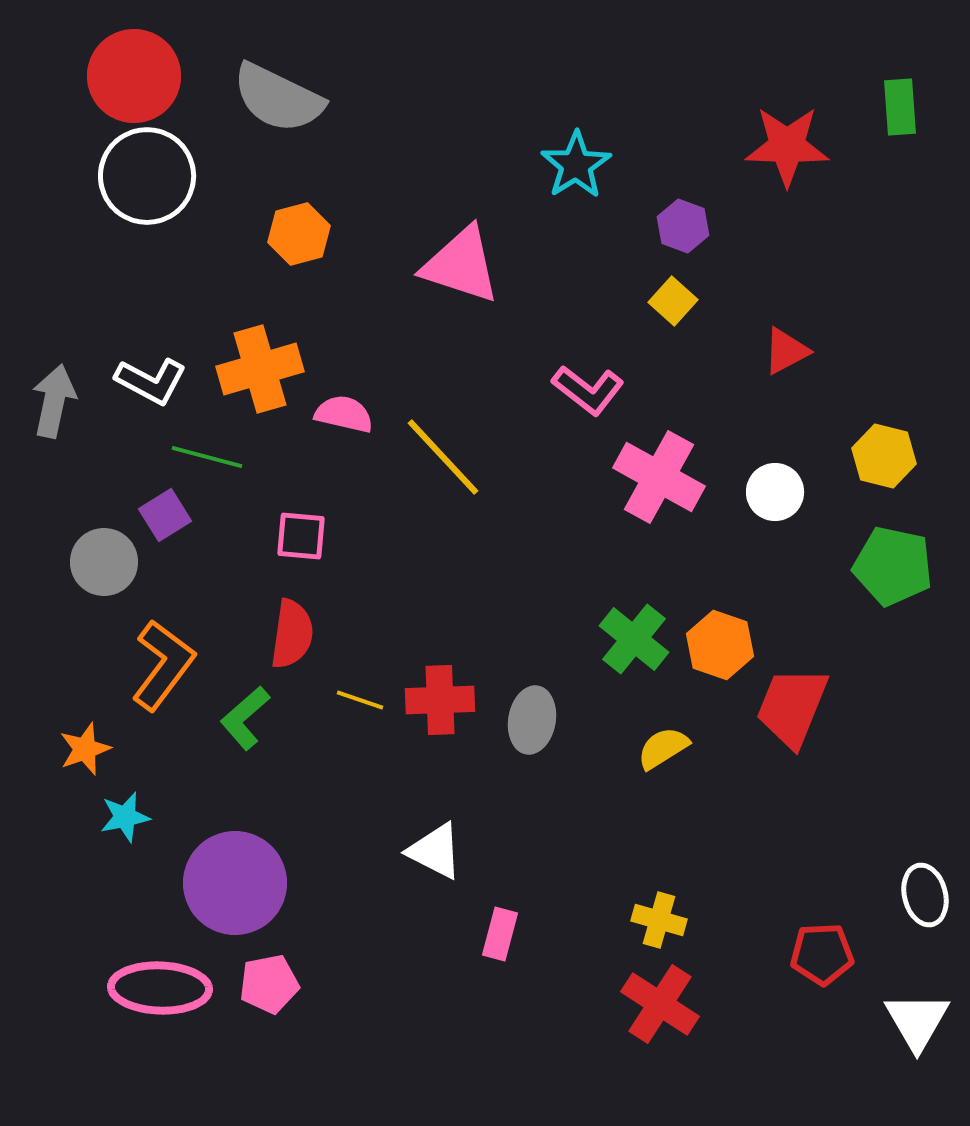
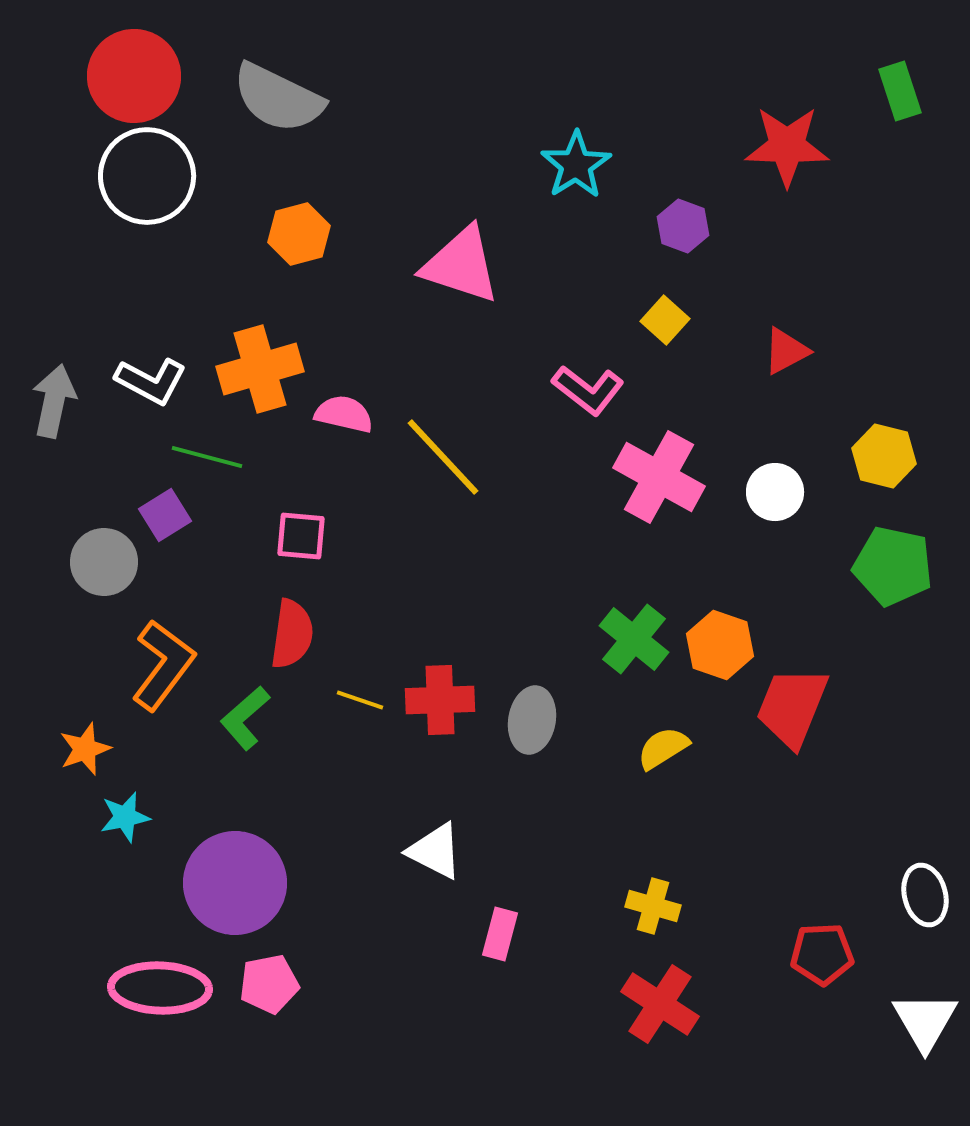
green rectangle at (900, 107): moved 16 px up; rotated 14 degrees counterclockwise
yellow square at (673, 301): moved 8 px left, 19 px down
yellow cross at (659, 920): moved 6 px left, 14 px up
white triangle at (917, 1021): moved 8 px right
